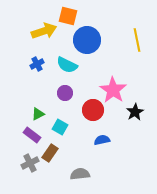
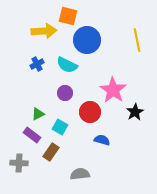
yellow arrow: rotated 15 degrees clockwise
red circle: moved 3 px left, 2 px down
blue semicircle: rotated 28 degrees clockwise
brown rectangle: moved 1 px right, 1 px up
gray cross: moved 11 px left; rotated 30 degrees clockwise
